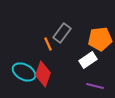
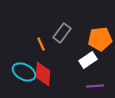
orange line: moved 7 px left
red diamond: rotated 15 degrees counterclockwise
purple line: rotated 18 degrees counterclockwise
